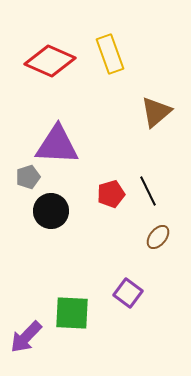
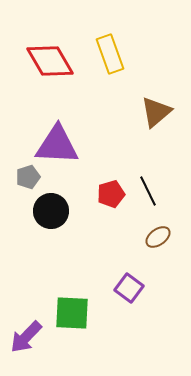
red diamond: rotated 36 degrees clockwise
brown ellipse: rotated 15 degrees clockwise
purple square: moved 1 px right, 5 px up
